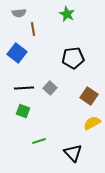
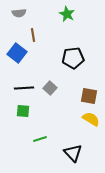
brown line: moved 6 px down
brown square: rotated 24 degrees counterclockwise
green square: rotated 16 degrees counterclockwise
yellow semicircle: moved 1 px left, 4 px up; rotated 60 degrees clockwise
green line: moved 1 px right, 2 px up
